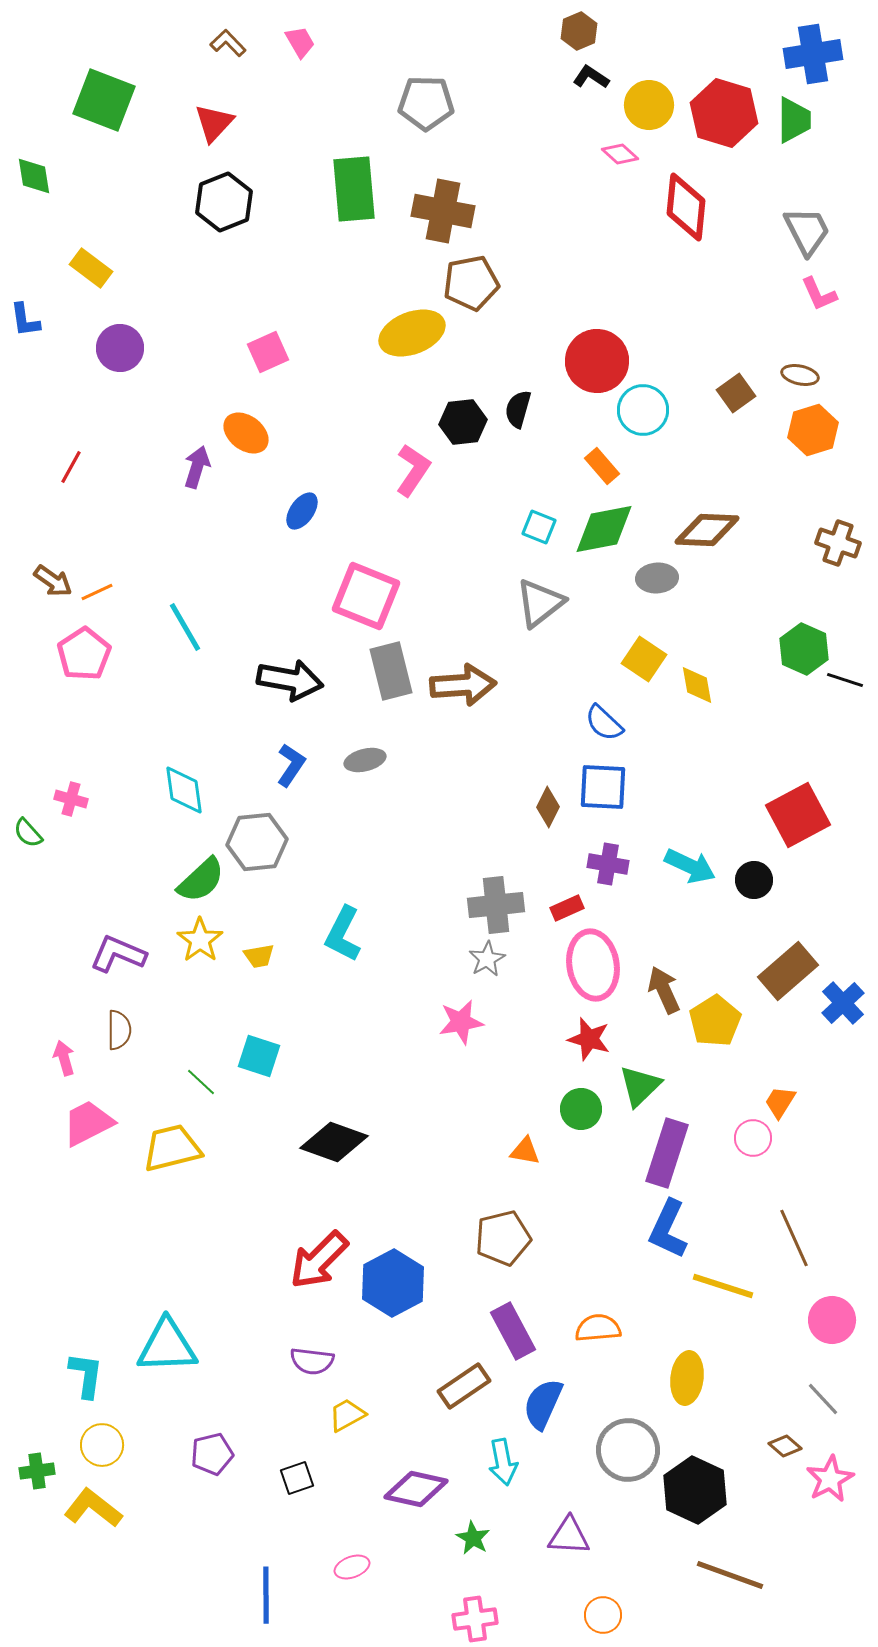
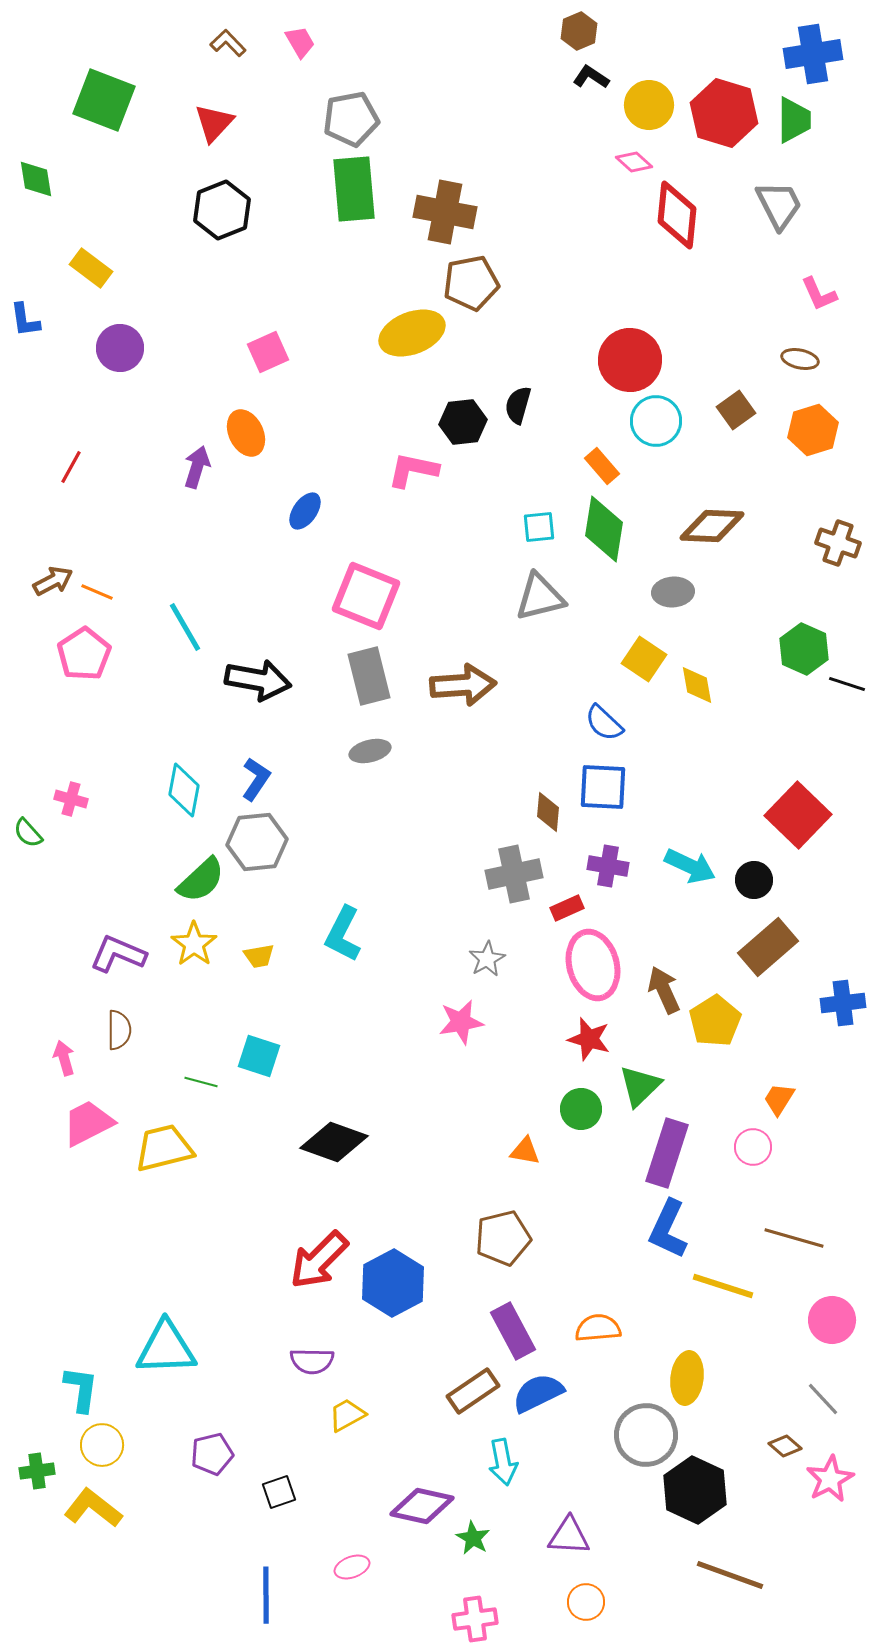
gray pentagon at (426, 103): moved 75 px left, 16 px down; rotated 12 degrees counterclockwise
pink diamond at (620, 154): moved 14 px right, 8 px down
green diamond at (34, 176): moved 2 px right, 3 px down
black hexagon at (224, 202): moved 2 px left, 8 px down
red diamond at (686, 207): moved 9 px left, 8 px down
brown cross at (443, 211): moved 2 px right, 1 px down
gray trapezoid at (807, 231): moved 28 px left, 26 px up
red circle at (597, 361): moved 33 px right, 1 px up
brown ellipse at (800, 375): moved 16 px up
brown square at (736, 393): moved 17 px down
black semicircle at (518, 409): moved 4 px up
cyan circle at (643, 410): moved 13 px right, 11 px down
orange ellipse at (246, 433): rotated 27 degrees clockwise
pink L-shape at (413, 470): rotated 112 degrees counterclockwise
blue ellipse at (302, 511): moved 3 px right
cyan square at (539, 527): rotated 28 degrees counterclockwise
green diamond at (604, 529): rotated 70 degrees counterclockwise
brown diamond at (707, 530): moved 5 px right, 4 px up
gray ellipse at (657, 578): moved 16 px right, 14 px down
brown arrow at (53, 581): rotated 63 degrees counterclockwise
orange line at (97, 592): rotated 48 degrees clockwise
gray triangle at (540, 603): moved 6 px up; rotated 24 degrees clockwise
gray rectangle at (391, 671): moved 22 px left, 5 px down
black arrow at (290, 680): moved 32 px left
black line at (845, 680): moved 2 px right, 4 px down
gray ellipse at (365, 760): moved 5 px right, 9 px up
blue L-shape at (291, 765): moved 35 px left, 14 px down
cyan diamond at (184, 790): rotated 18 degrees clockwise
brown diamond at (548, 807): moved 5 px down; rotated 21 degrees counterclockwise
red square at (798, 815): rotated 18 degrees counterclockwise
purple cross at (608, 864): moved 2 px down
gray cross at (496, 905): moved 18 px right, 31 px up; rotated 6 degrees counterclockwise
yellow star at (200, 940): moved 6 px left, 4 px down
pink ellipse at (593, 965): rotated 6 degrees counterclockwise
brown rectangle at (788, 971): moved 20 px left, 24 px up
blue cross at (843, 1003): rotated 36 degrees clockwise
green line at (201, 1082): rotated 28 degrees counterclockwise
orange trapezoid at (780, 1102): moved 1 px left, 3 px up
pink circle at (753, 1138): moved 9 px down
yellow trapezoid at (172, 1148): moved 8 px left
brown line at (794, 1238): rotated 50 degrees counterclockwise
cyan triangle at (167, 1346): moved 1 px left, 2 px down
purple semicircle at (312, 1361): rotated 6 degrees counterclockwise
cyan L-shape at (86, 1375): moved 5 px left, 14 px down
brown rectangle at (464, 1386): moved 9 px right, 5 px down
blue semicircle at (543, 1404): moved 5 px left, 11 px up; rotated 40 degrees clockwise
gray circle at (628, 1450): moved 18 px right, 15 px up
black square at (297, 1478): moved 18 px left, 14 px down
purple diamond at (416, 1489): moved 6 px right, 17 px down
orange circle at (603, 1615): moved 17 px left, 13 px up
